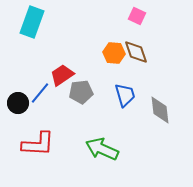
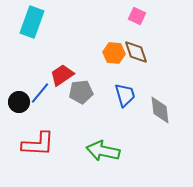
black circle: moved 1 px right, 1 px up
green arrow: moved 1 px right, 2 px down; rotated 12 degrees counterclockwise
